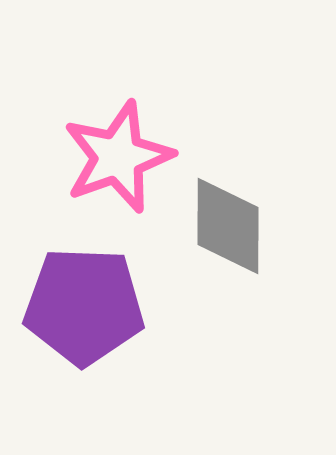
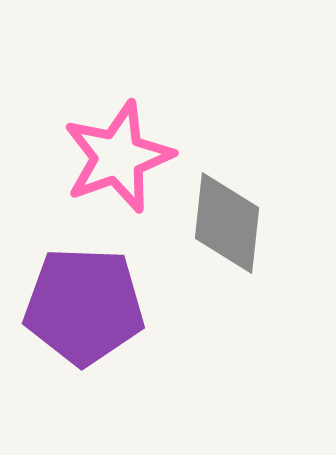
gray diamond: moved 1 px left, 3 px up; rotated 6 degrees clockwise
